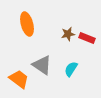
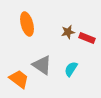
brown star: moved 2 px up
